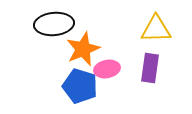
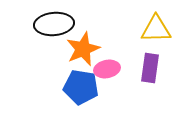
blue pentagon: moved 1 px right, 1 px down; rotated 8 degrees counterclockwise
